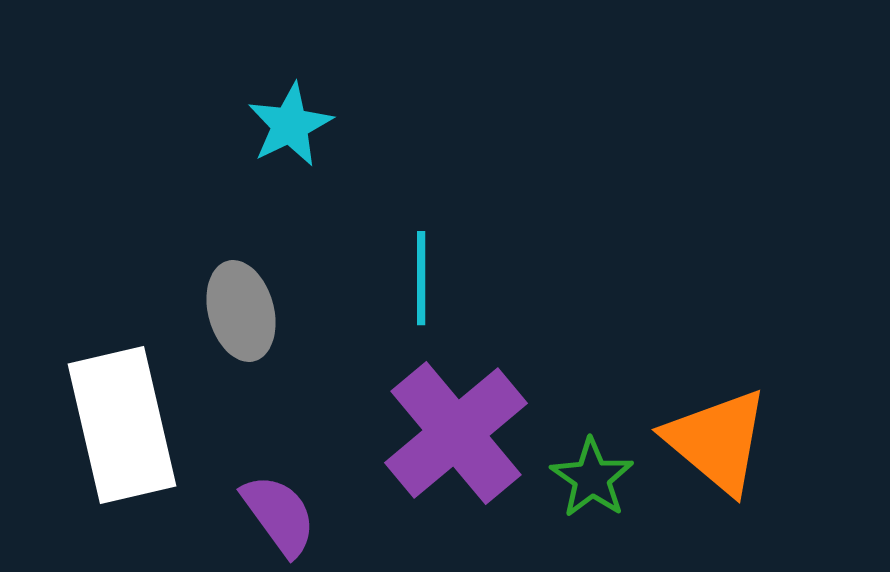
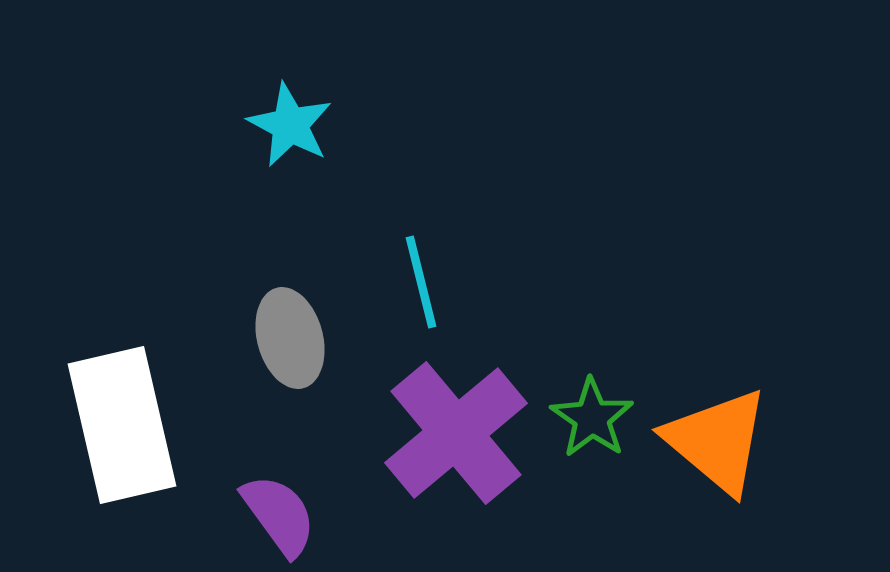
cyan star: rotated 18 degrees counterclockwise
cyan line: moved 4 px down; rotated 14 degrees counterclockwise
gray ellipse: moved 49 px right, 27 px down
green star: moved 60 px up
